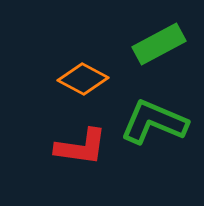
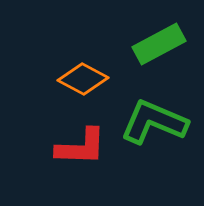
red L-shape: rotated 6 degrees counterclockwise
